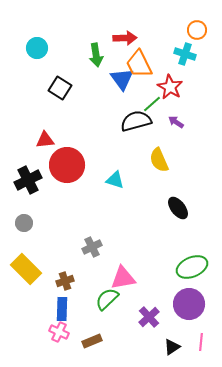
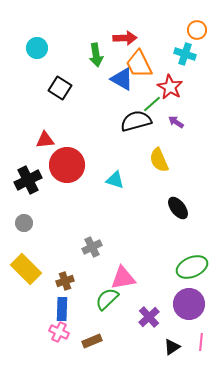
blue triangle: rotated 25 degrees counterclockwise
